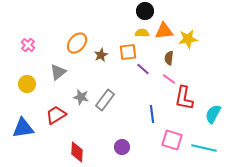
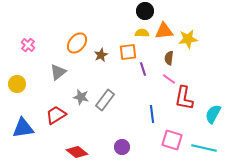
purple line: rotated 32 degrees clockwise
yellow circle: moved 10 px left
red diamond: rotated 55 degrees counterclockwise
